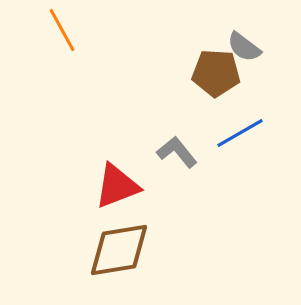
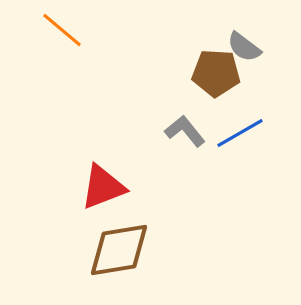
orange line: rotated 21 degrees counterclockwise
gray L-shape: moved 8 px right, 21 px up
red triangle: moved 14 px left, 1 px down
